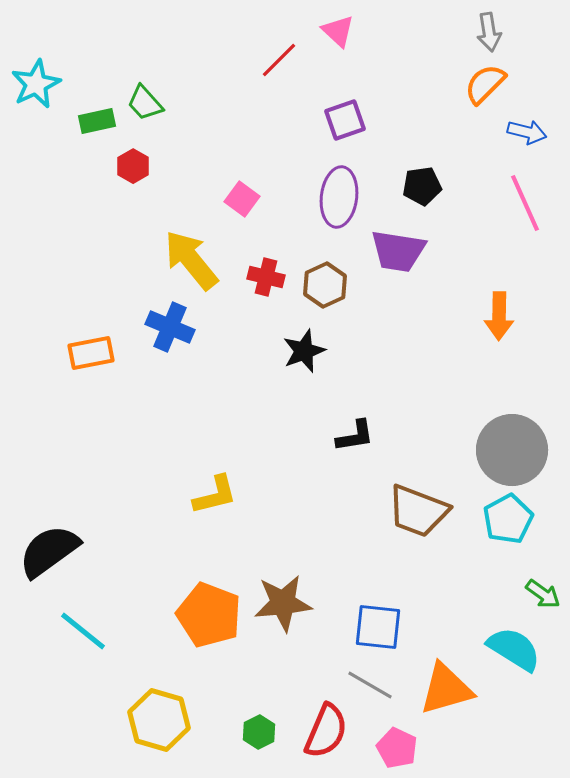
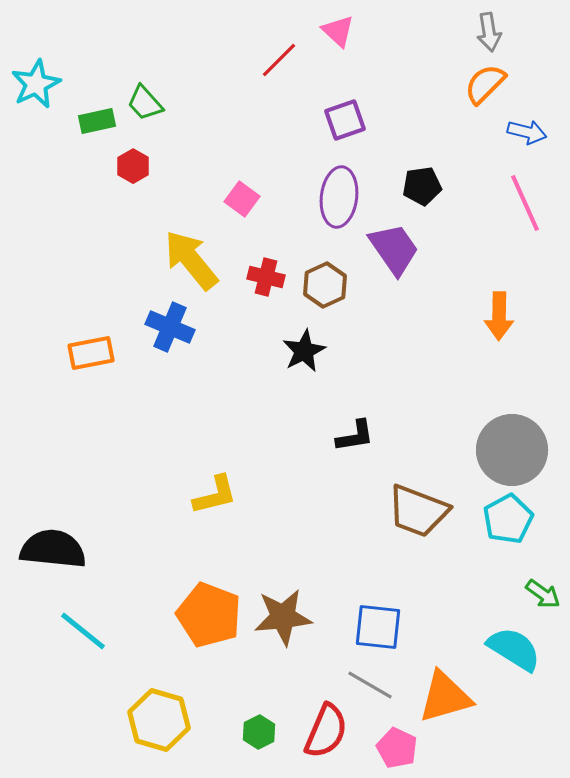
purple trapezoid: moved 4 px left, 2 px up; rotated 134 degrees counterclockwise
black star: rotated 6 degrees counterclockwise
black semicircle: moved 4 px right, 2 px up; rotated 42 degrees clockwise
brown star: moved 14 px down
orange triangle: moved 1 px left, 8 px down
